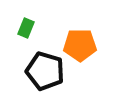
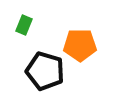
green rectangle: moved 2 px left, 3 px up
